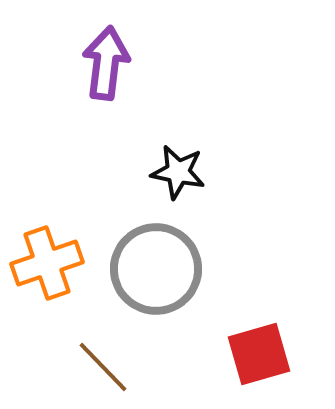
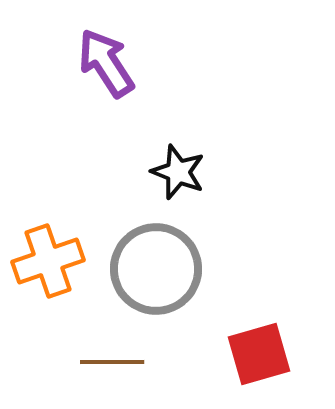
purple arrow: rotated 40 degrees counterclockwise
black star: rotated 10 degrees clockwise
orange cross: moved 1 px right, 2 px up
brown line: moved 9 px right, 5 px up; rotated 46 degrees counterclockwise
